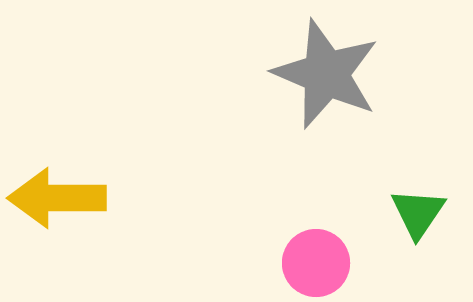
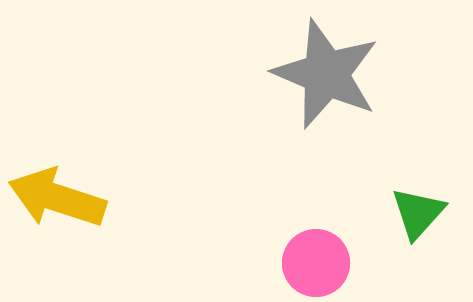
yellow arrow: rotated 18 degrees clockwise
green triangle: rotated 8 degrees clockwise
